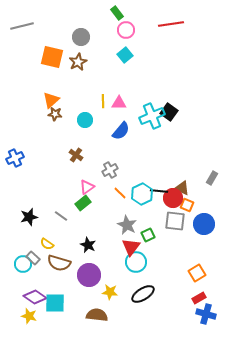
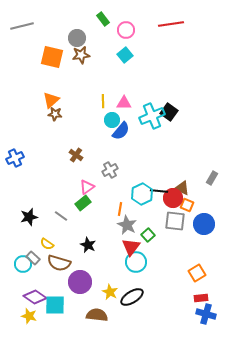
green rectangle at (117, 13): moved 14 px left, 6 px down
gray circle at (81, 37): moved 4 px left, 1 px down
brown star at (78, 62): moved 3 px right, 7 px up; rotated 18 degrees clockwise
pink triangle at (119, 103): moved 5 px right
cyan circle at (85, 120): moved 27 px right
orange line at (120, 193): moved 16 px down; rotated 56 degrees clockwise
green square at (148, 235): rotated 16 degrees counterclockwise
purple circle at (89, 275): moved 9 px left, 7 px down
yellow star at (110, 292): rotated 21 degrees clockwise
black ellipse at (143, 294): moved 11 px left, 3 px down
red rectangle at (199, 298): moved 2 px right; rotated 24 degrees clockwise
cyan square at (55, 303): moved 2 px down
